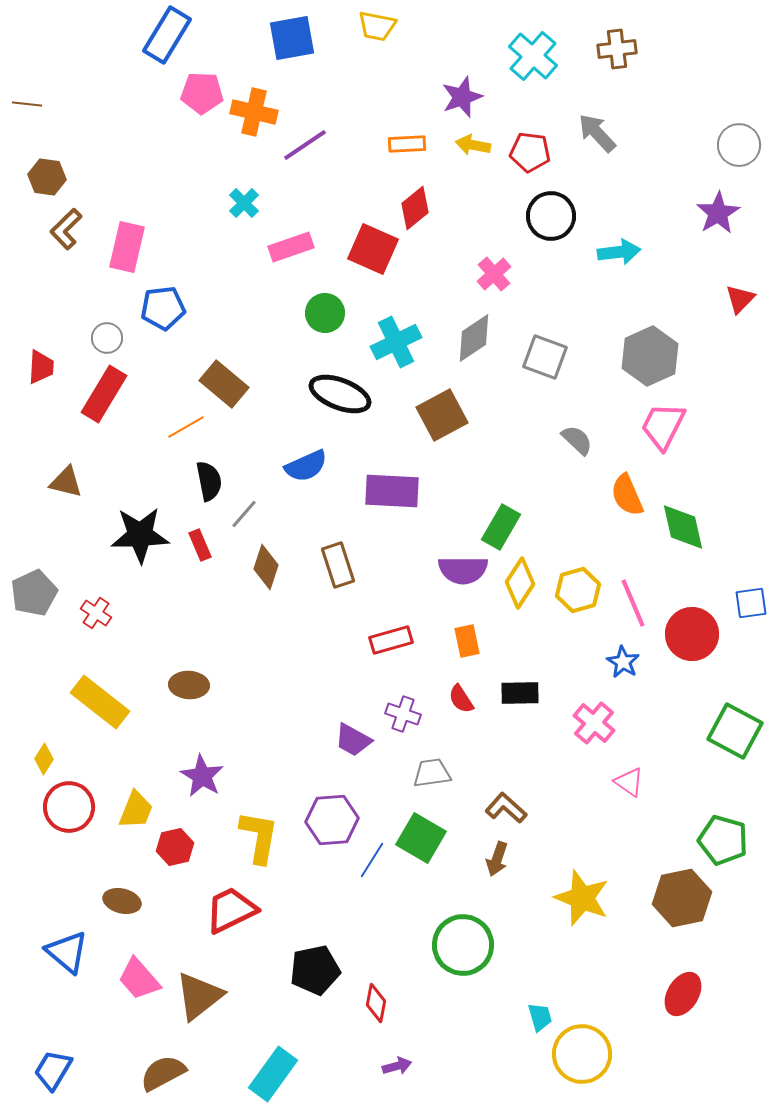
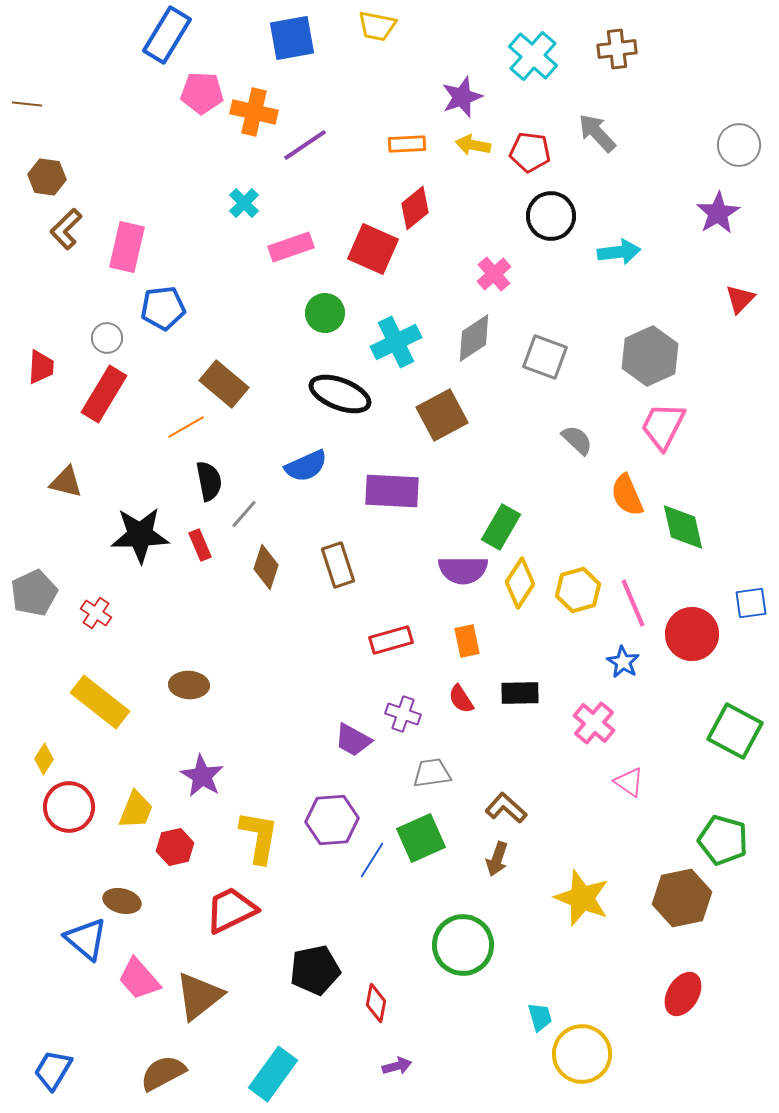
green square at (421, 838): rotated 36 degrees clockwise
blue triangle at (67, 952): moved 19 px right, 13 px up
